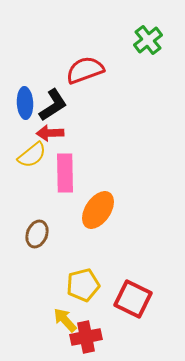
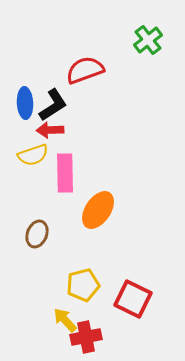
red arrow: moved 3 px up
yellow semicircle: moved 1 px right; rotated 20 degrees clockwise
